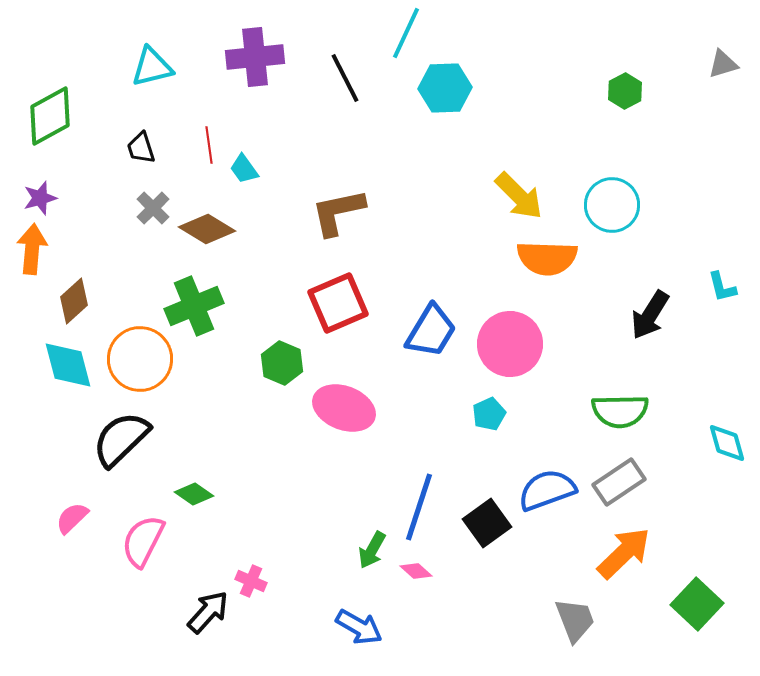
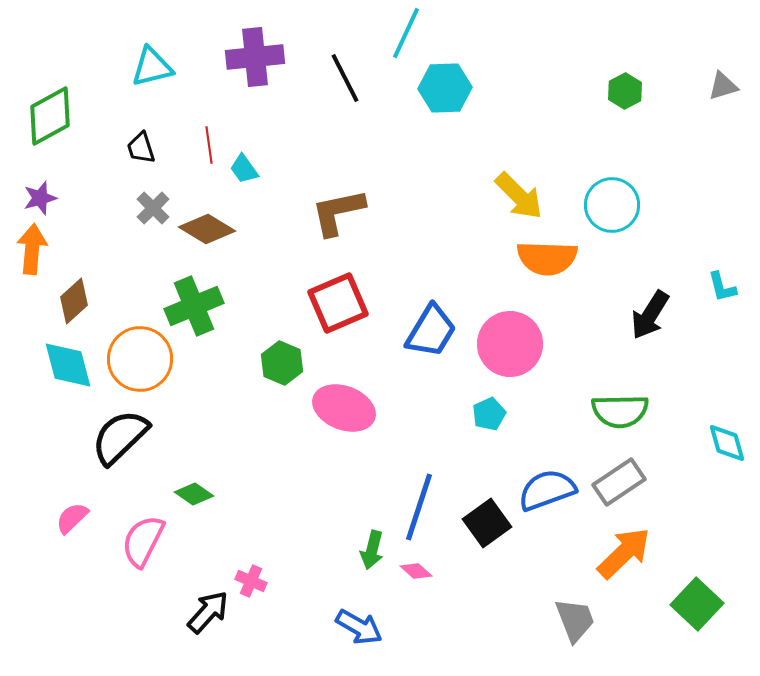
gray triangle at (723, 64): moved 22 px down
black semicircle at (121, 439): moved 1 px left, 2 px up
green arrow at (372, 550): rotated 15 degrees counterclockwise
